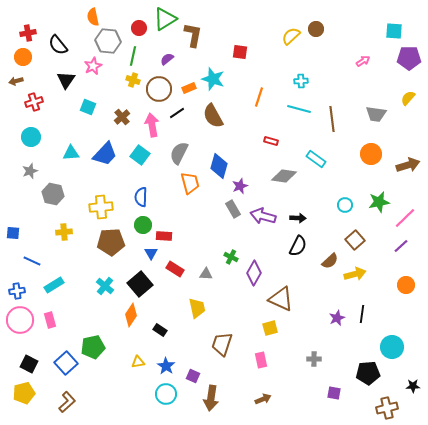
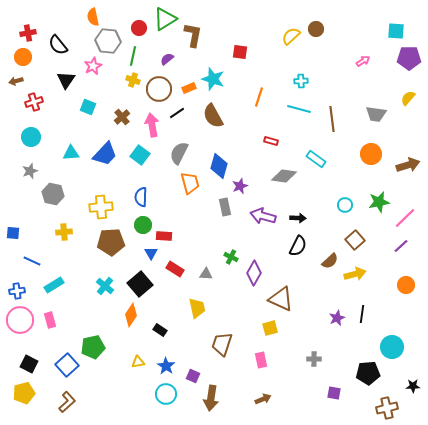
cyan square at (394, 31): moved 2 px right
gray rectangle at (233, 209): moved 8 px left, 2 px up; rotated 18 degrees clockwise
blue square at (66, 363): moved 1 px right, 2 px down
